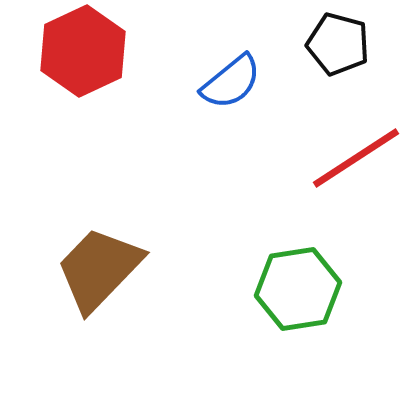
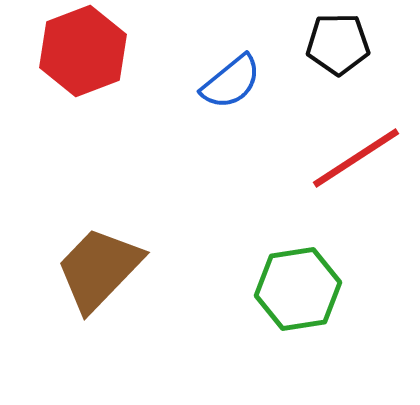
black pentagon: rotated 16 degrees counterclockwise
red hexagon: rotated 4 degrees clockwise
